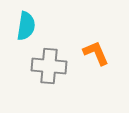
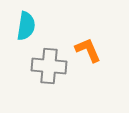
orange L-shape: moved 8 px left, 3 px up
